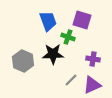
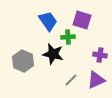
blue trapezoid: rotated 15 degrees counterclockwise
green cross: rotated 24 degrees counterclockwise
black star: rotated 15 degrees clockwise
purple cross: moved 7 px right, 4 px up
purple triangle: moved 4 px right, 5 px up
